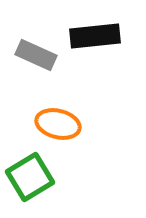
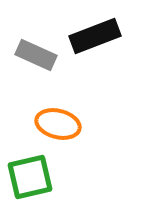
black rectangle: rotated 15 degrees counterclockwise
green square: rotated 18 degrees clockwise
